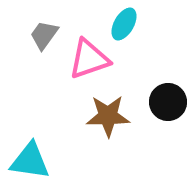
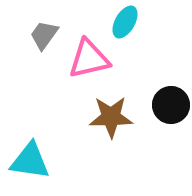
cyan ellipse: moved 1 px right, 2 px up
pink triangle: rotated 6 degrees clockwise
black circle: moved 3 px right, 3 px down
brown star: moved 3 px right, 1 px down
